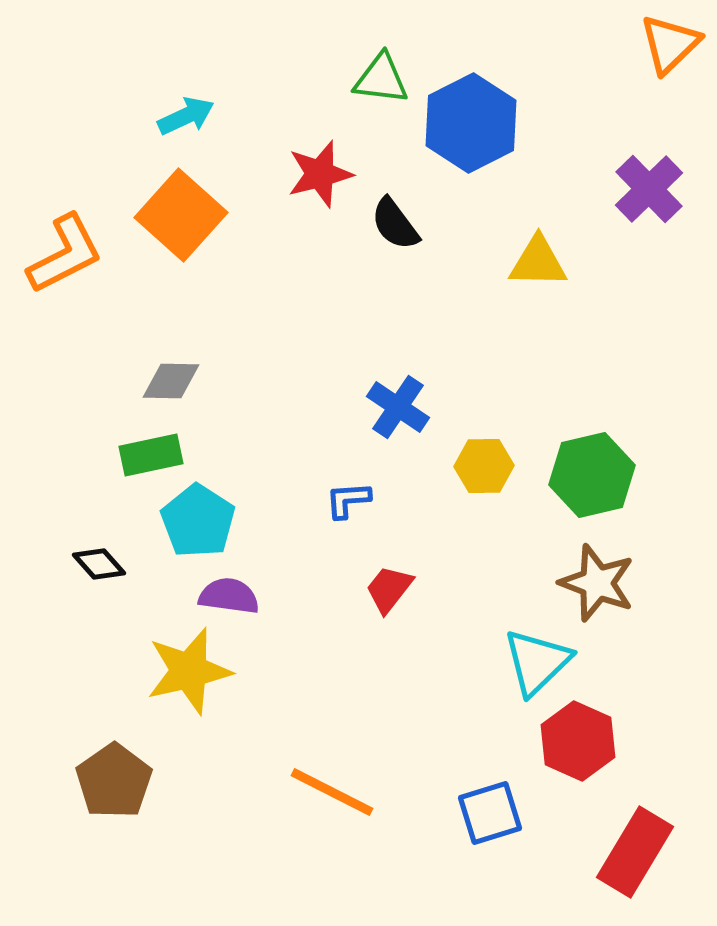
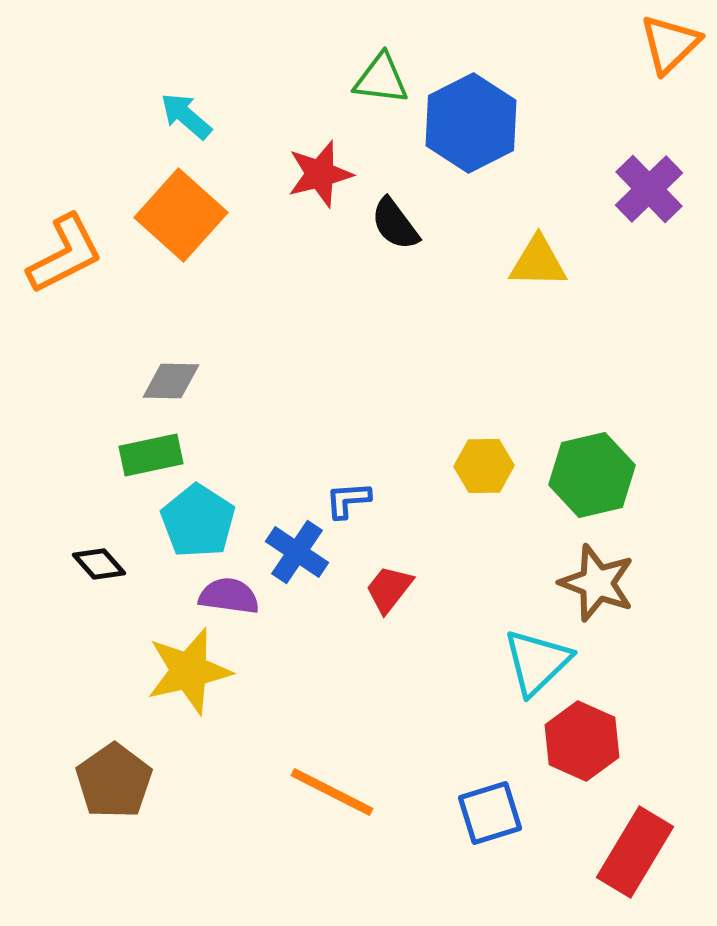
cyan arrow: rotated 114 degrees counterclockwise
blue cross: moved 101 px left, 145 px down
red hexagon: moved 4 px right
